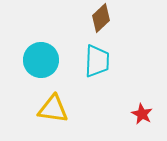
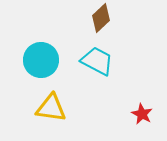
cyan trapezoid: rotated 64 degrees counterclockwise
yellow triangle: moved 2 px left, 1 px up
